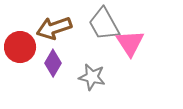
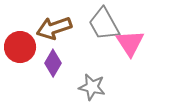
gray star: moved 10 px down
